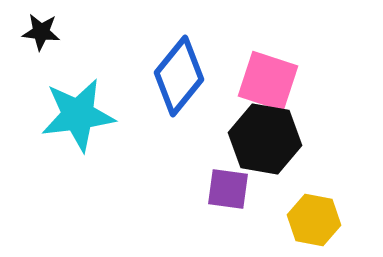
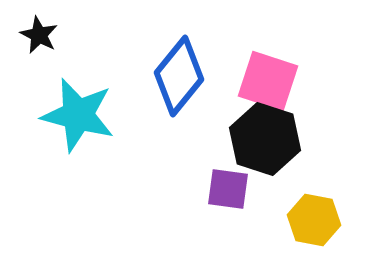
black star: moved 2 px left, 3 px down; rotated 21 degrees clockwise
cyan star: rotated 22 degrees clockwise
black hexagon: rotated 8 degrees clockwise
